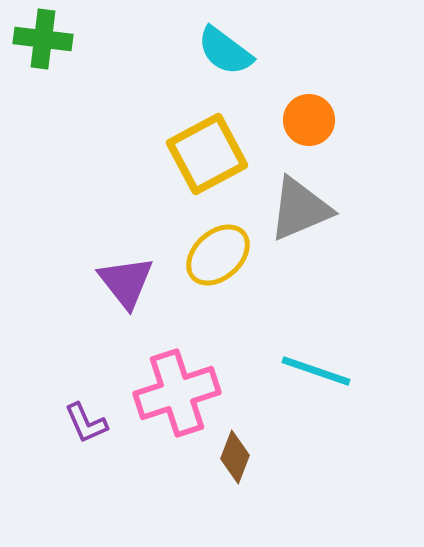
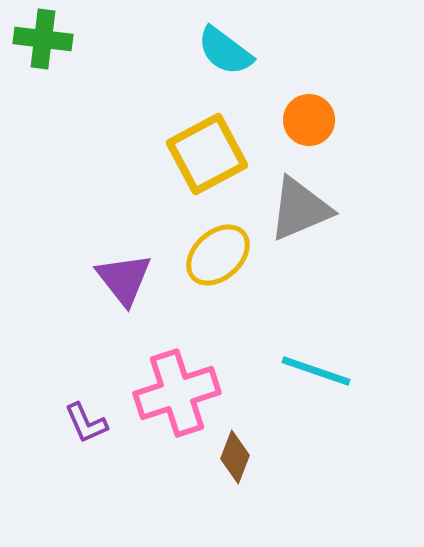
purple triangle: moved 2 px left, 3 px up
